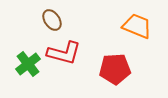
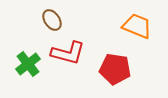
red L-shape: moved 4 px right
red pentagon: rotated 12 degrees clockwise
